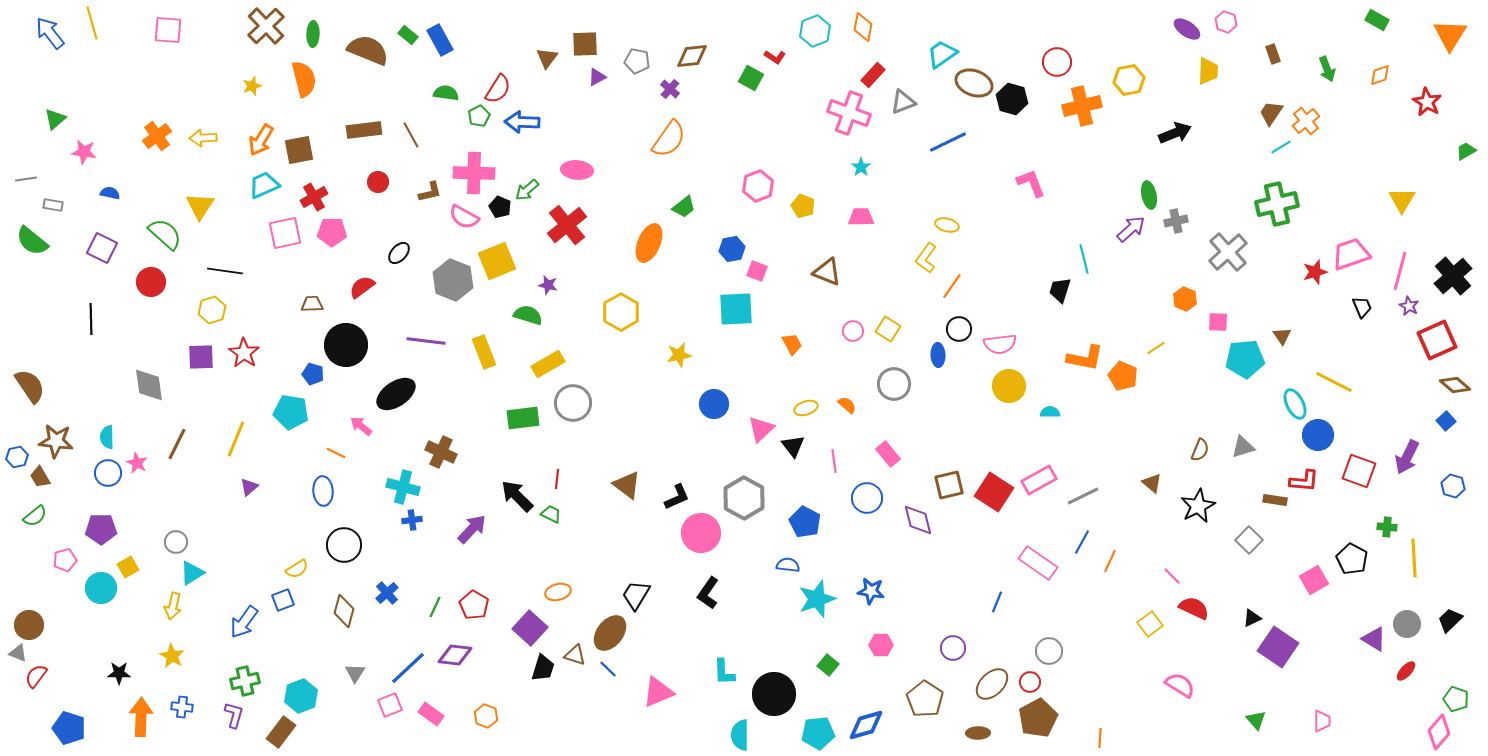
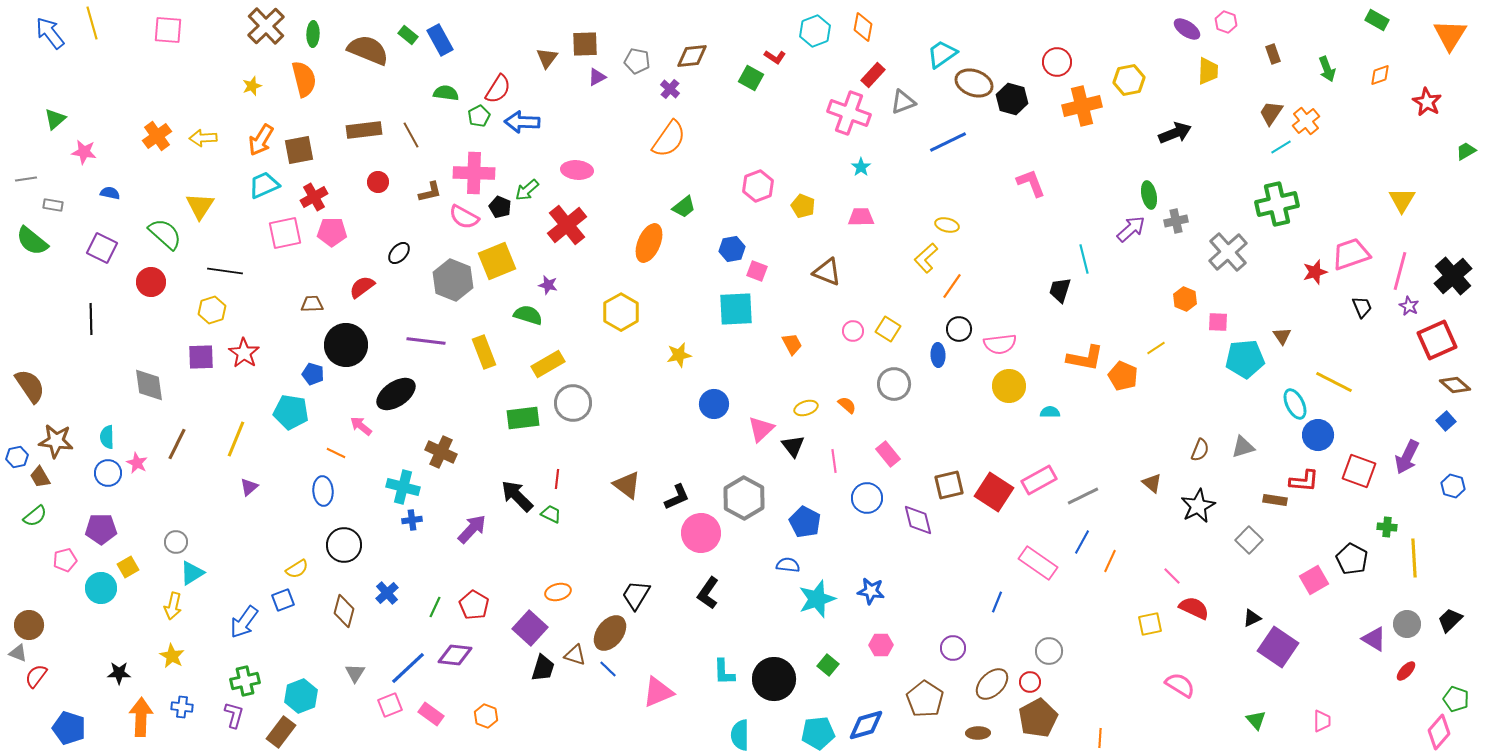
yellow L-shape at (926, 258): rotated 12 degrees clockwise
yellow square at (1150, 624): rotated 25 degrees clockwise
black circle at (774, 694): moved 15 px up
